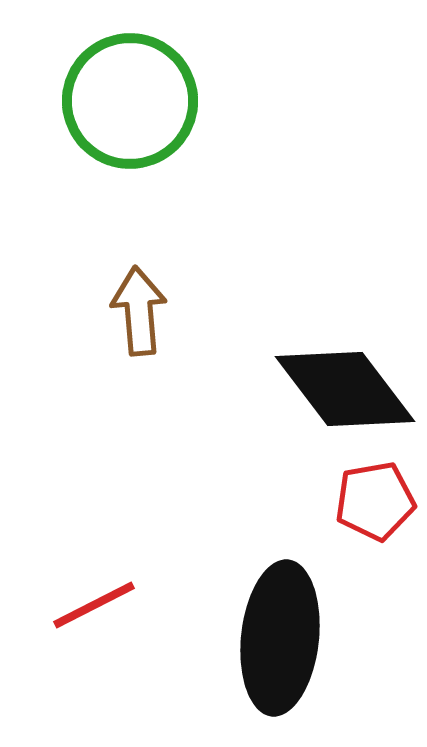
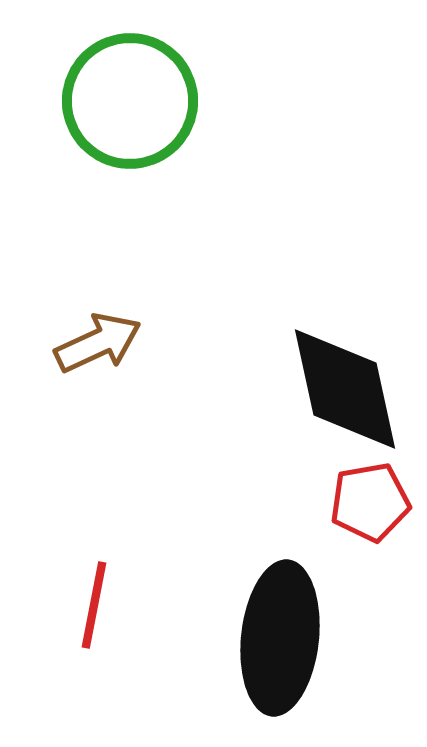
brown arrow: moved 41 px left, 32 px down; rotated 70 degrees clockwise
black diamond: rotated 25 degrees clockwise
red pentagon: moved 5 px left, 1 px down
red line: rotated 52 degrees counterclockwise
